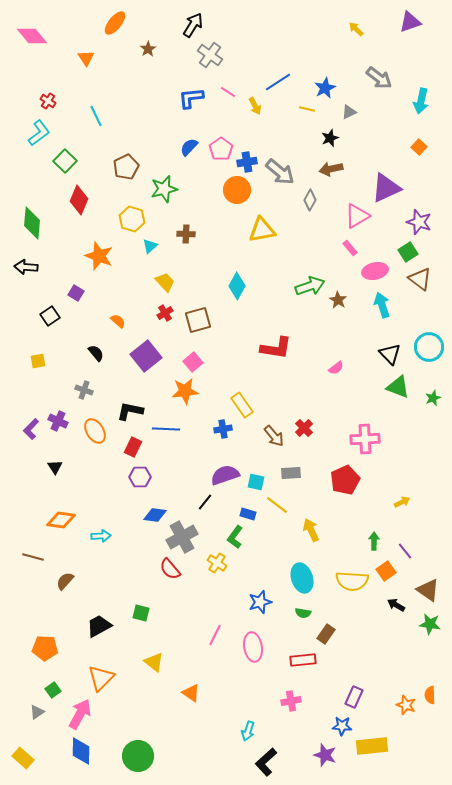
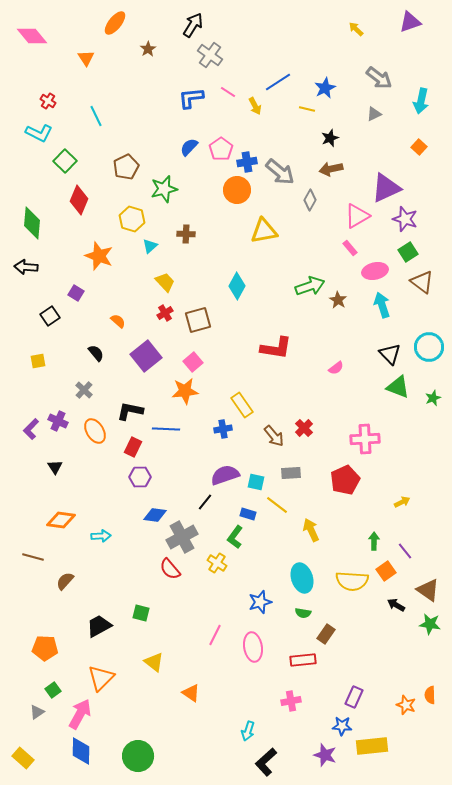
gray triangle at (349, 112): moved 25 px right, 2 px down
cyan L-shape at (39, 133): rotated 64 degrees clockwise
purple star at (419, 222): moved 14 px left, 3 px up
yellow triangle at (262, 230): moved 2 px right, 1 px down
brown triangle at (420, 279): moved 2 px right, 3 px down
gray cross at (84, 390): rotated 24 degrees clockwise
